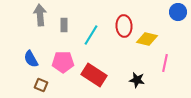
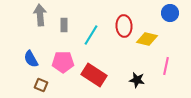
blue circle: moved 8 px left, 1 px down
pink line: moved 1 px right, 3 px down
